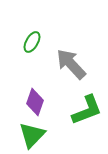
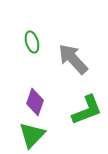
green ellipse: rotated 45 degrees counterclockwise
gray arrow: moved 2 px right, 5 px up
